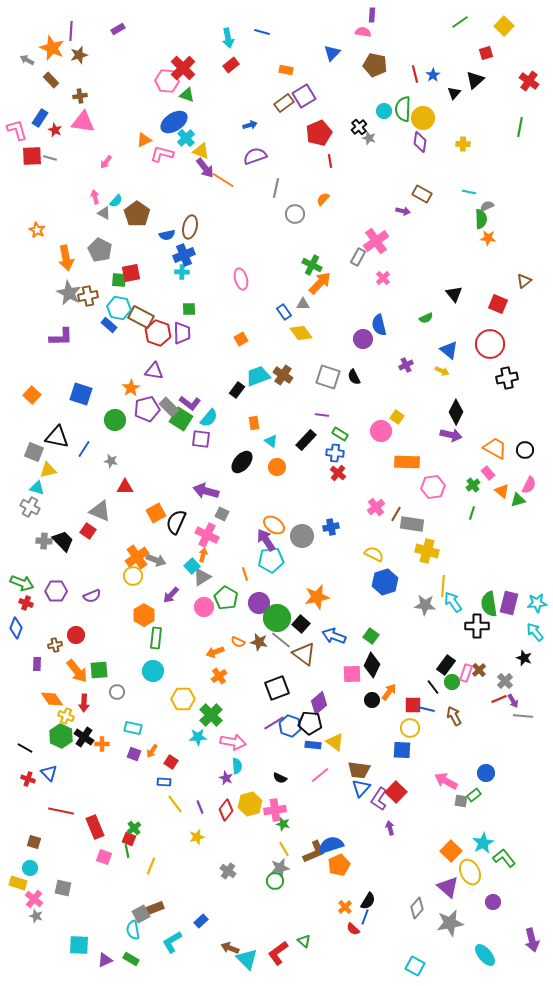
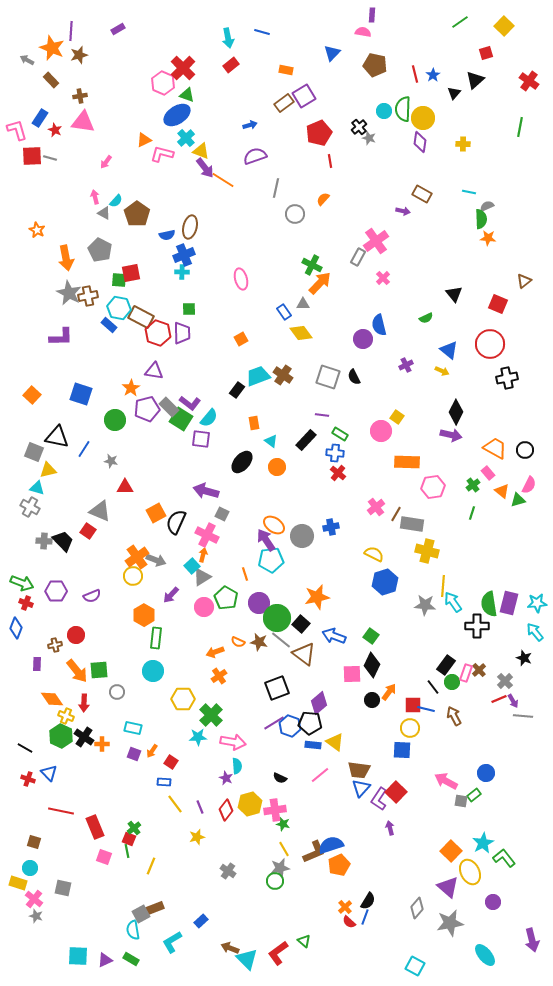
pink hexagon at (167, 81): moved 4 px left, 2 px down; rotated 20 degrees clockwise
blue ellipse at (174, 122): moved 3 px right, 7 px up
red semicircle at (353, 929): moved 4 px left, 7 px up
cyan square at (79, 945): moved 1 px left, 11 px down
